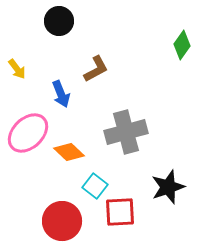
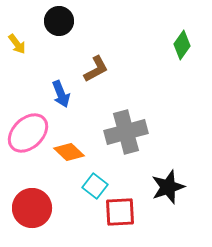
yellow arrow: moved 25 px up
red circle: moved 30 px left, 13 px up
